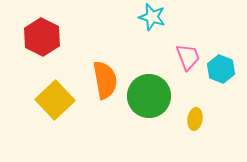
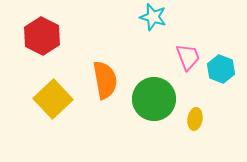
cyan star: moved 1 px right
red hexagon: moved 1 px up
green circle: moved 5 px right, 3 px down
yellow square: moved 2 px left, 1 px up
